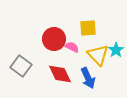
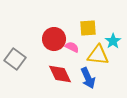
cyan star: moved 3 px left, 9 px up
yellow triangle: rotated 40 degrees counterclockwise
gray square: moved 6 px left, 7 px up
